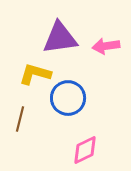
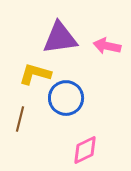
pink arrow: moved 1 px right; rotated 20 degrees clockwise
blue circle: moved 2 px left
